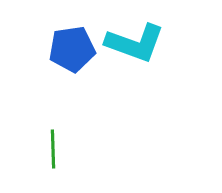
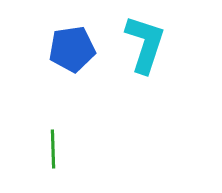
cyan L-shape: moved 10 px right, 1 px down; rotated 92 degrees counterclockwise
